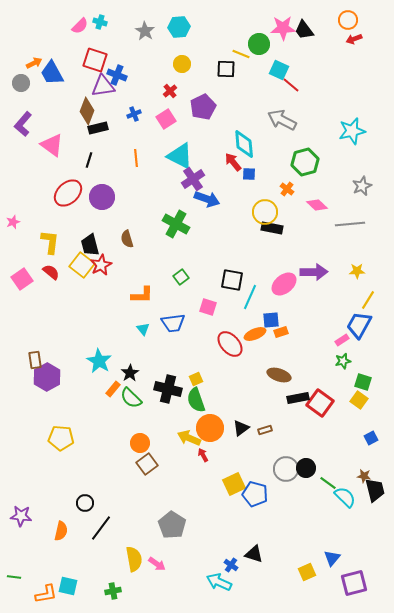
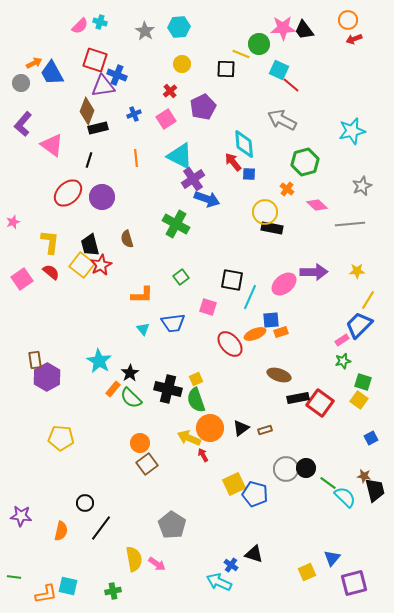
blue trapezoid at (359, 325): rotated 16 degrees clockwise
